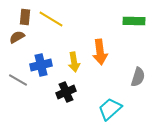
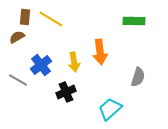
blue cross: rotated 25 degrees counterclockwise
